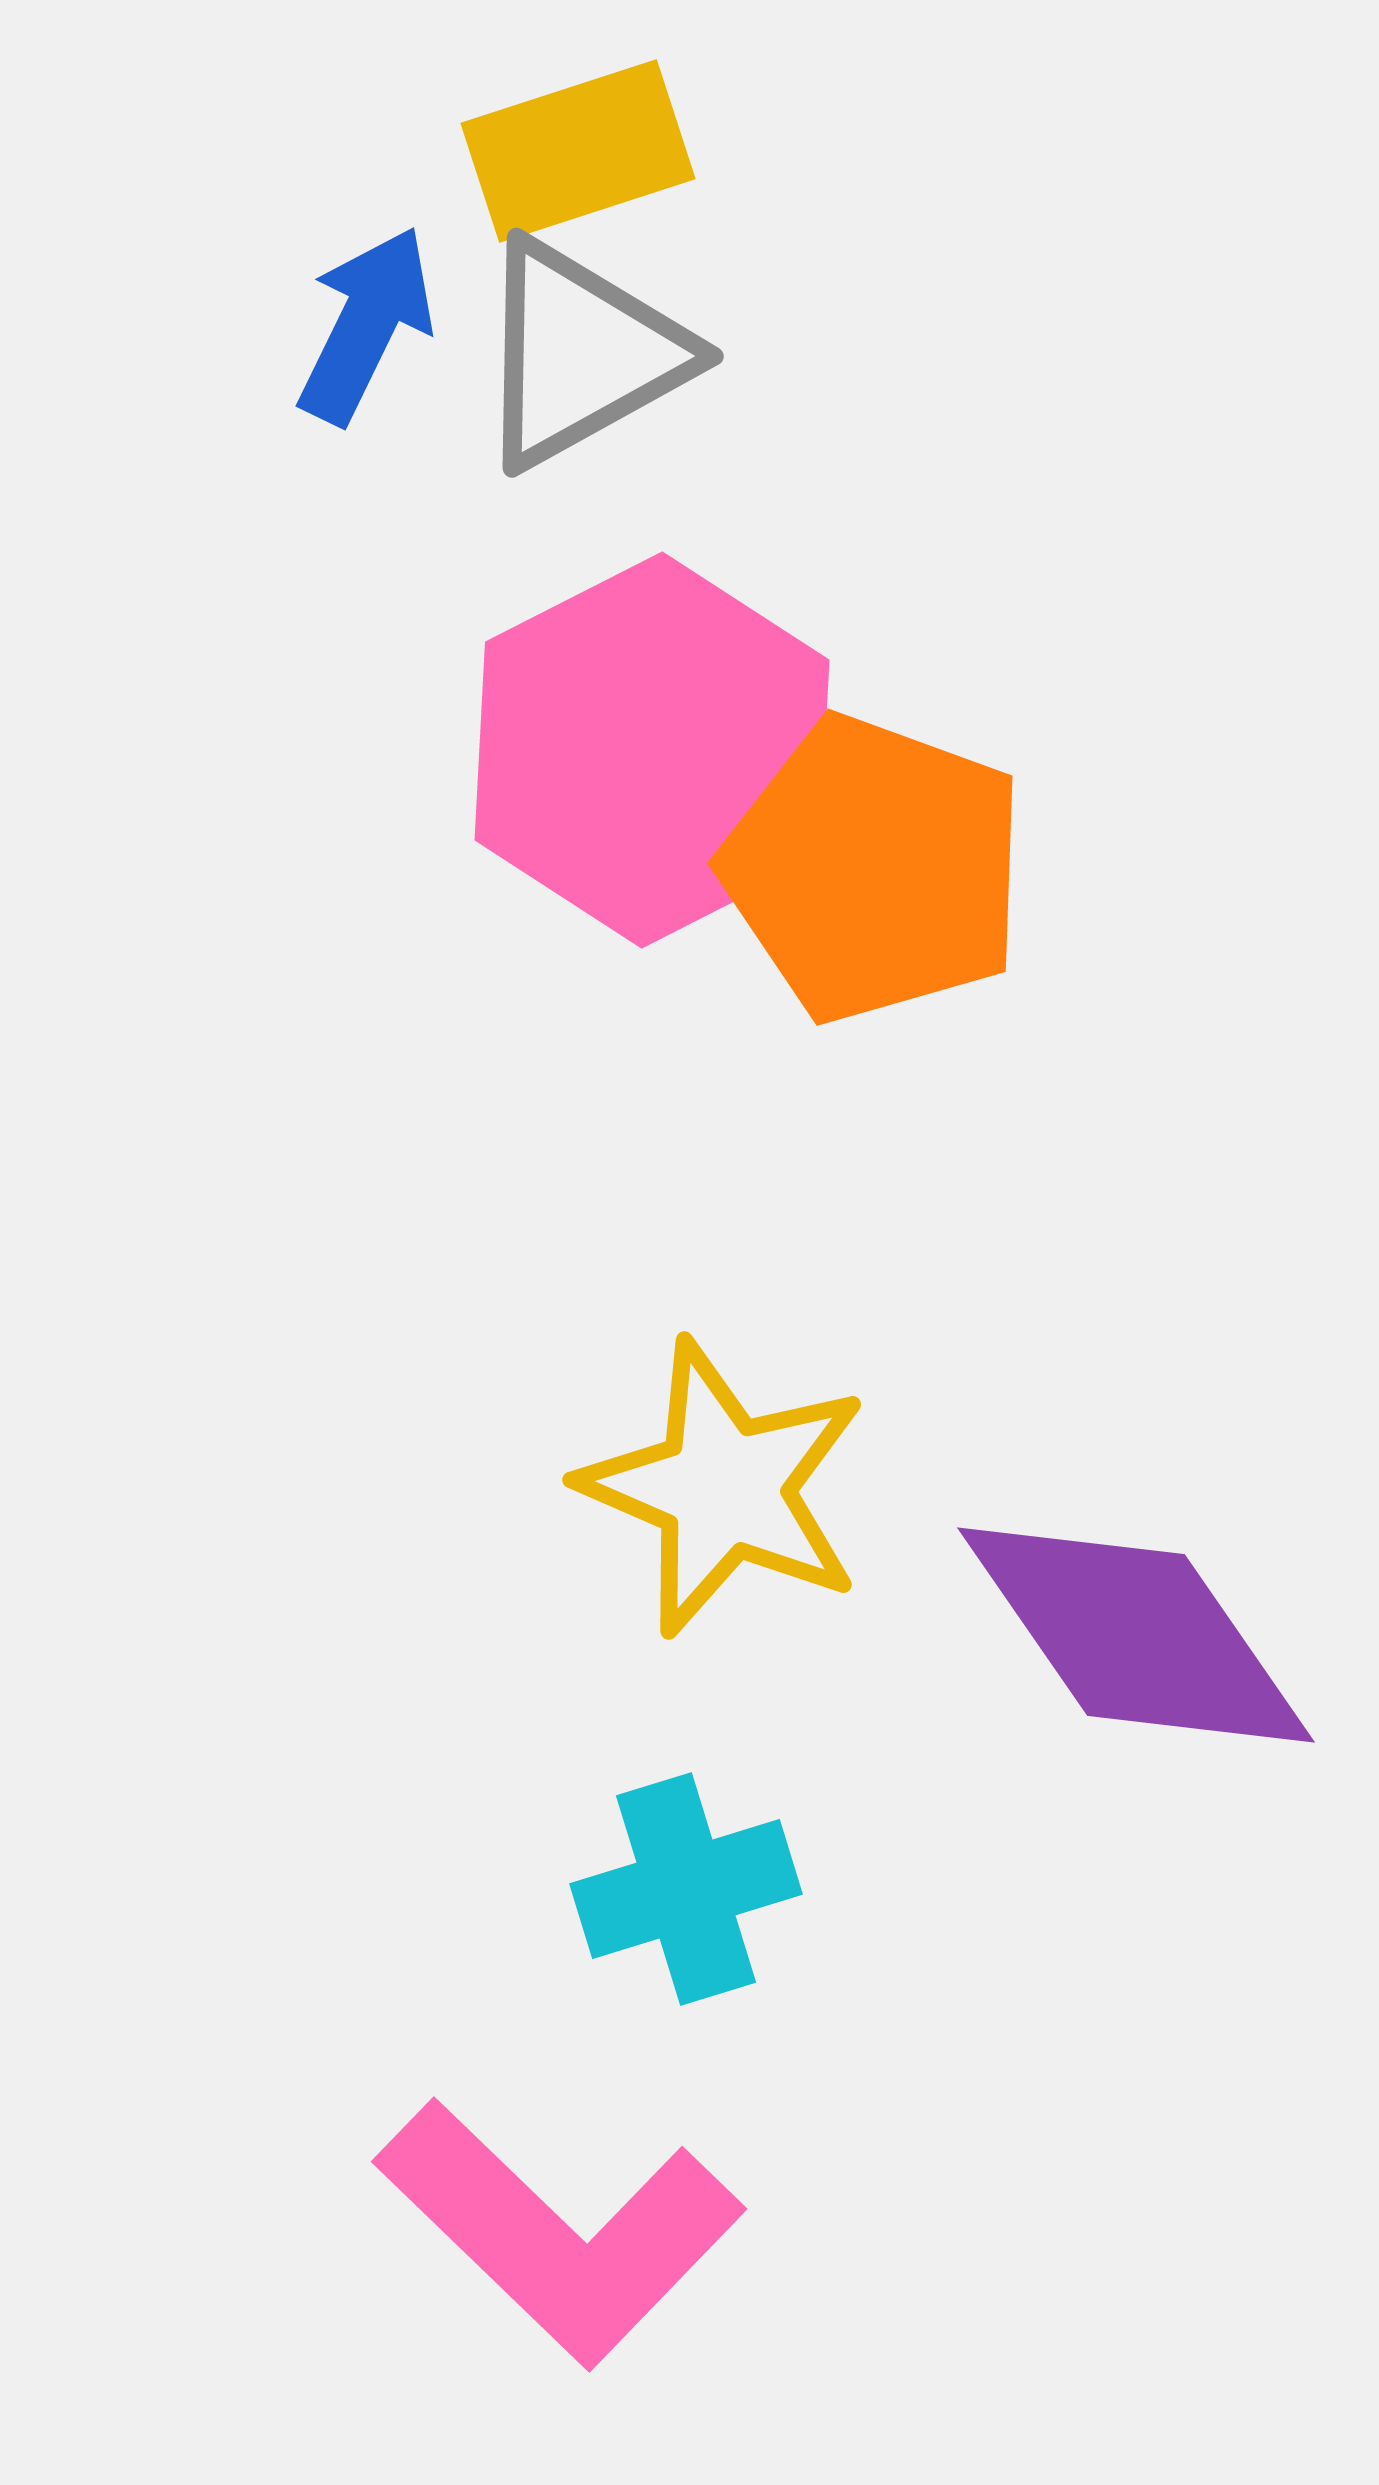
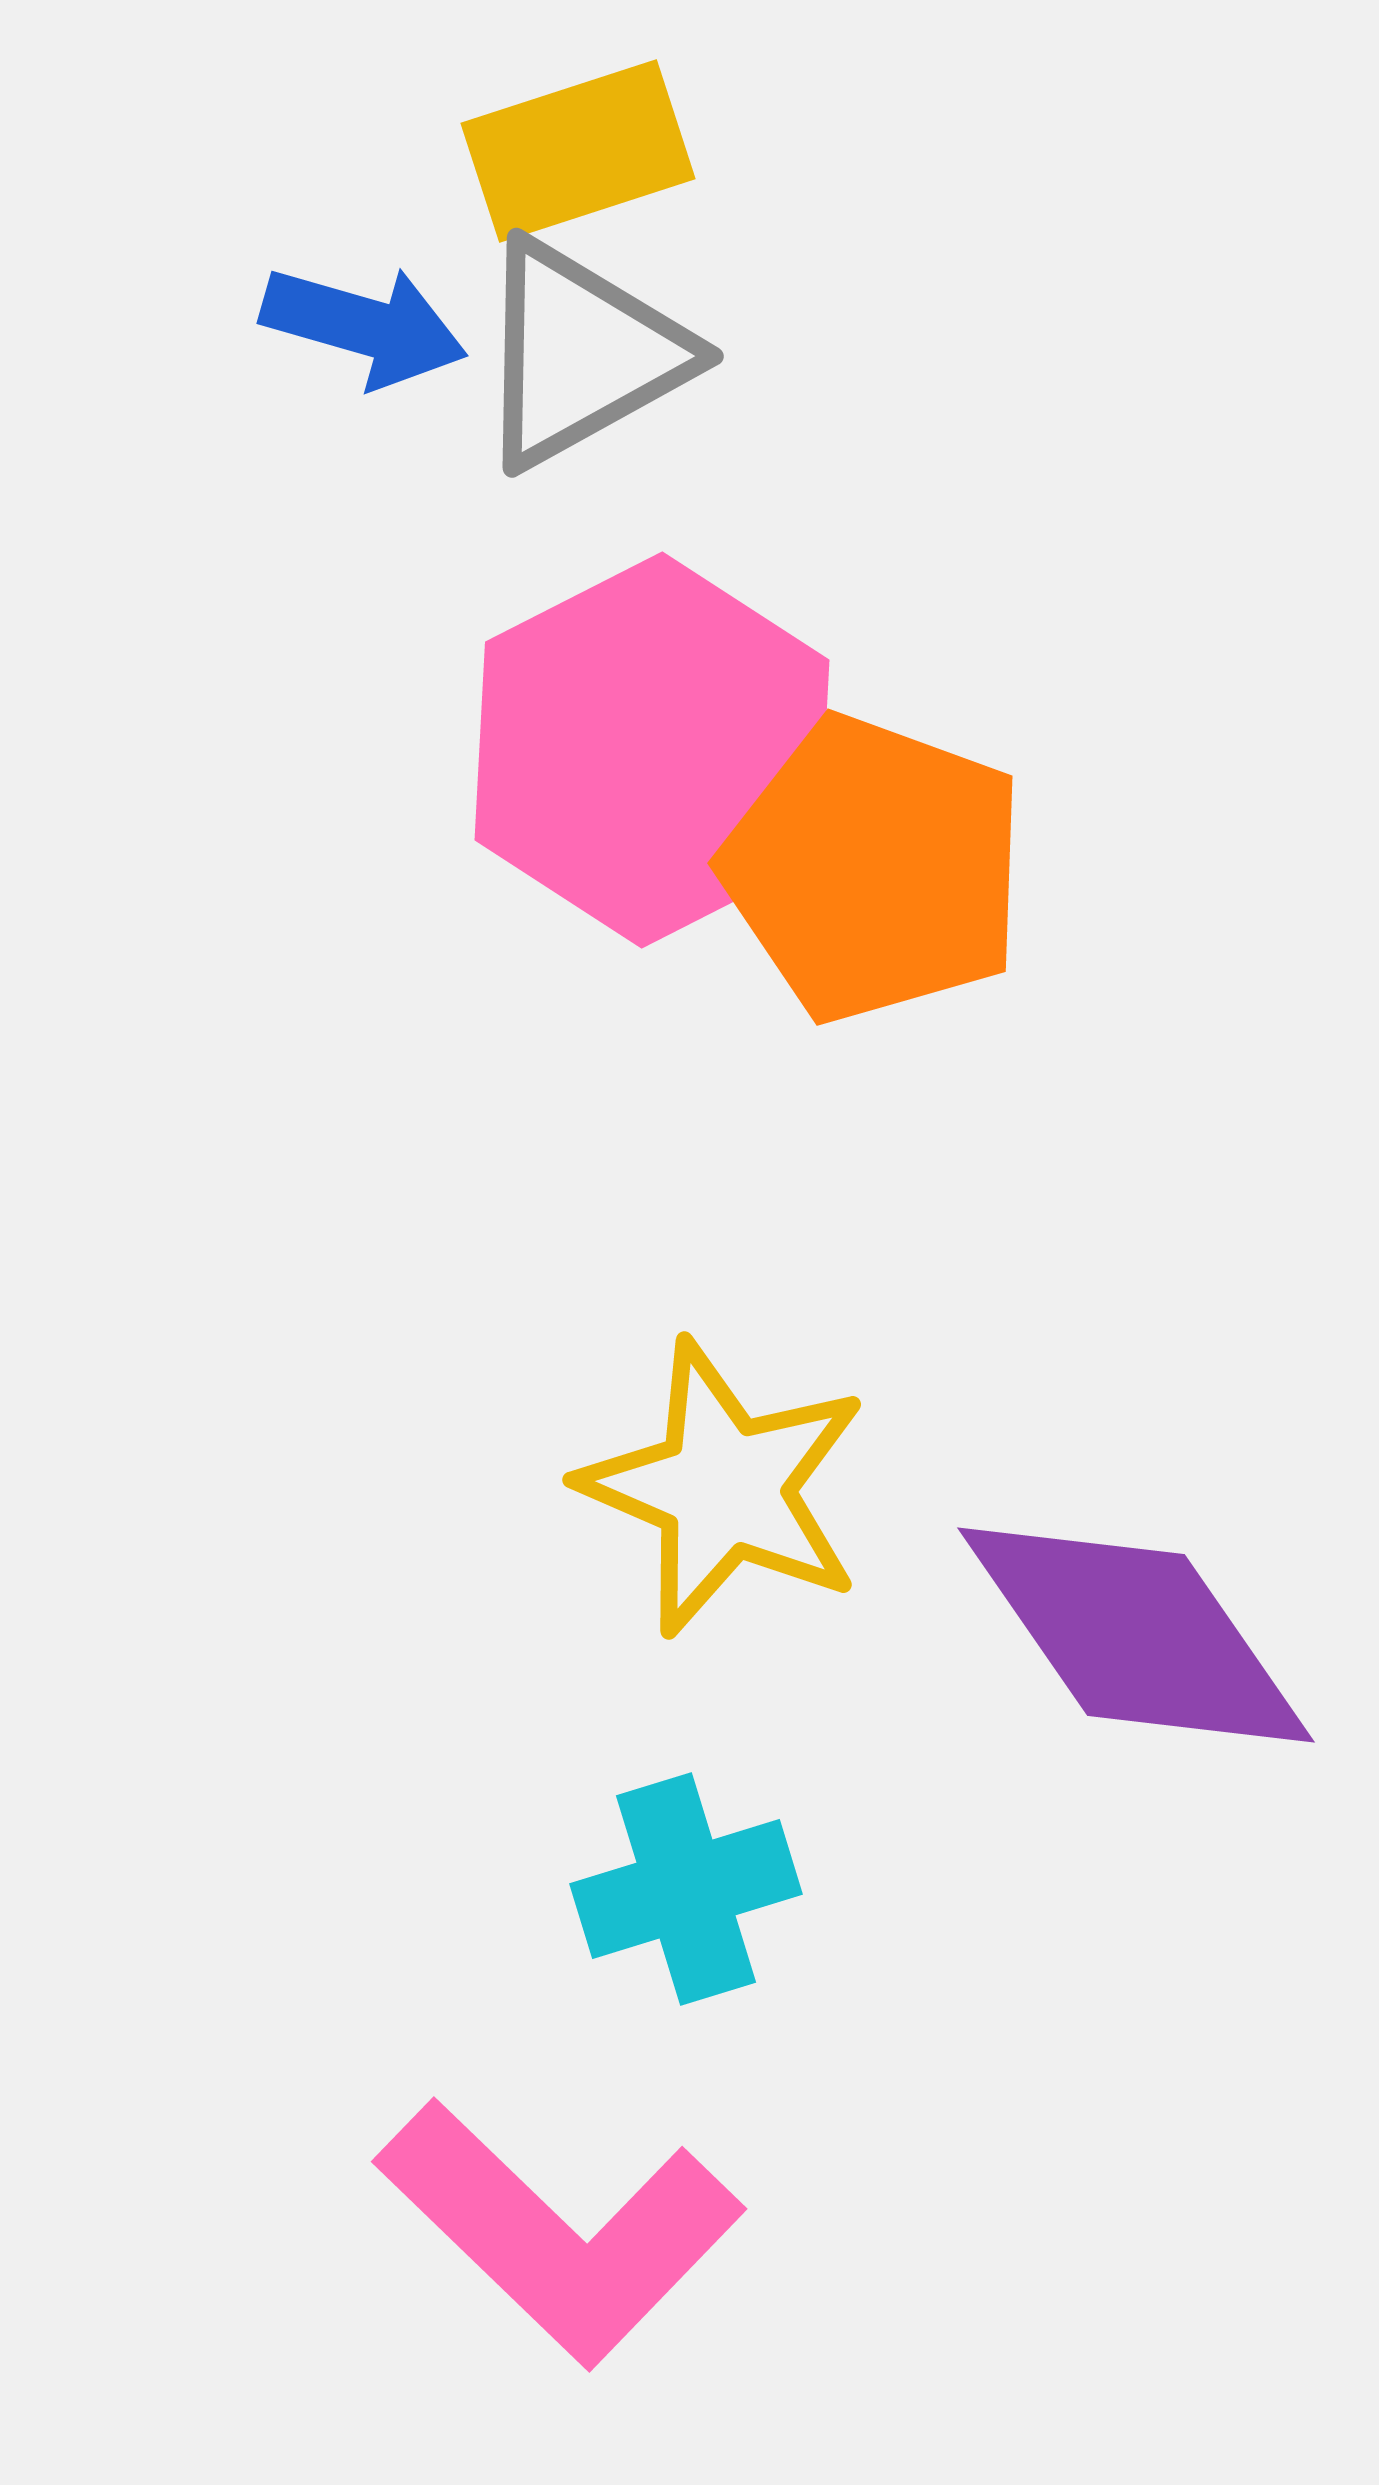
blue arrow: moved 2 px left, 1 px down; rotated 80 degrees clockwise
